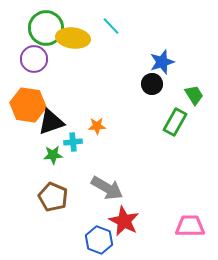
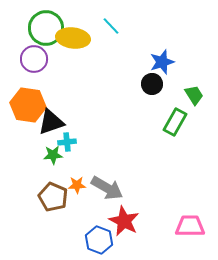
orange star: moved 20 px left, 59 px down
cyan cross: moved 6 px left
